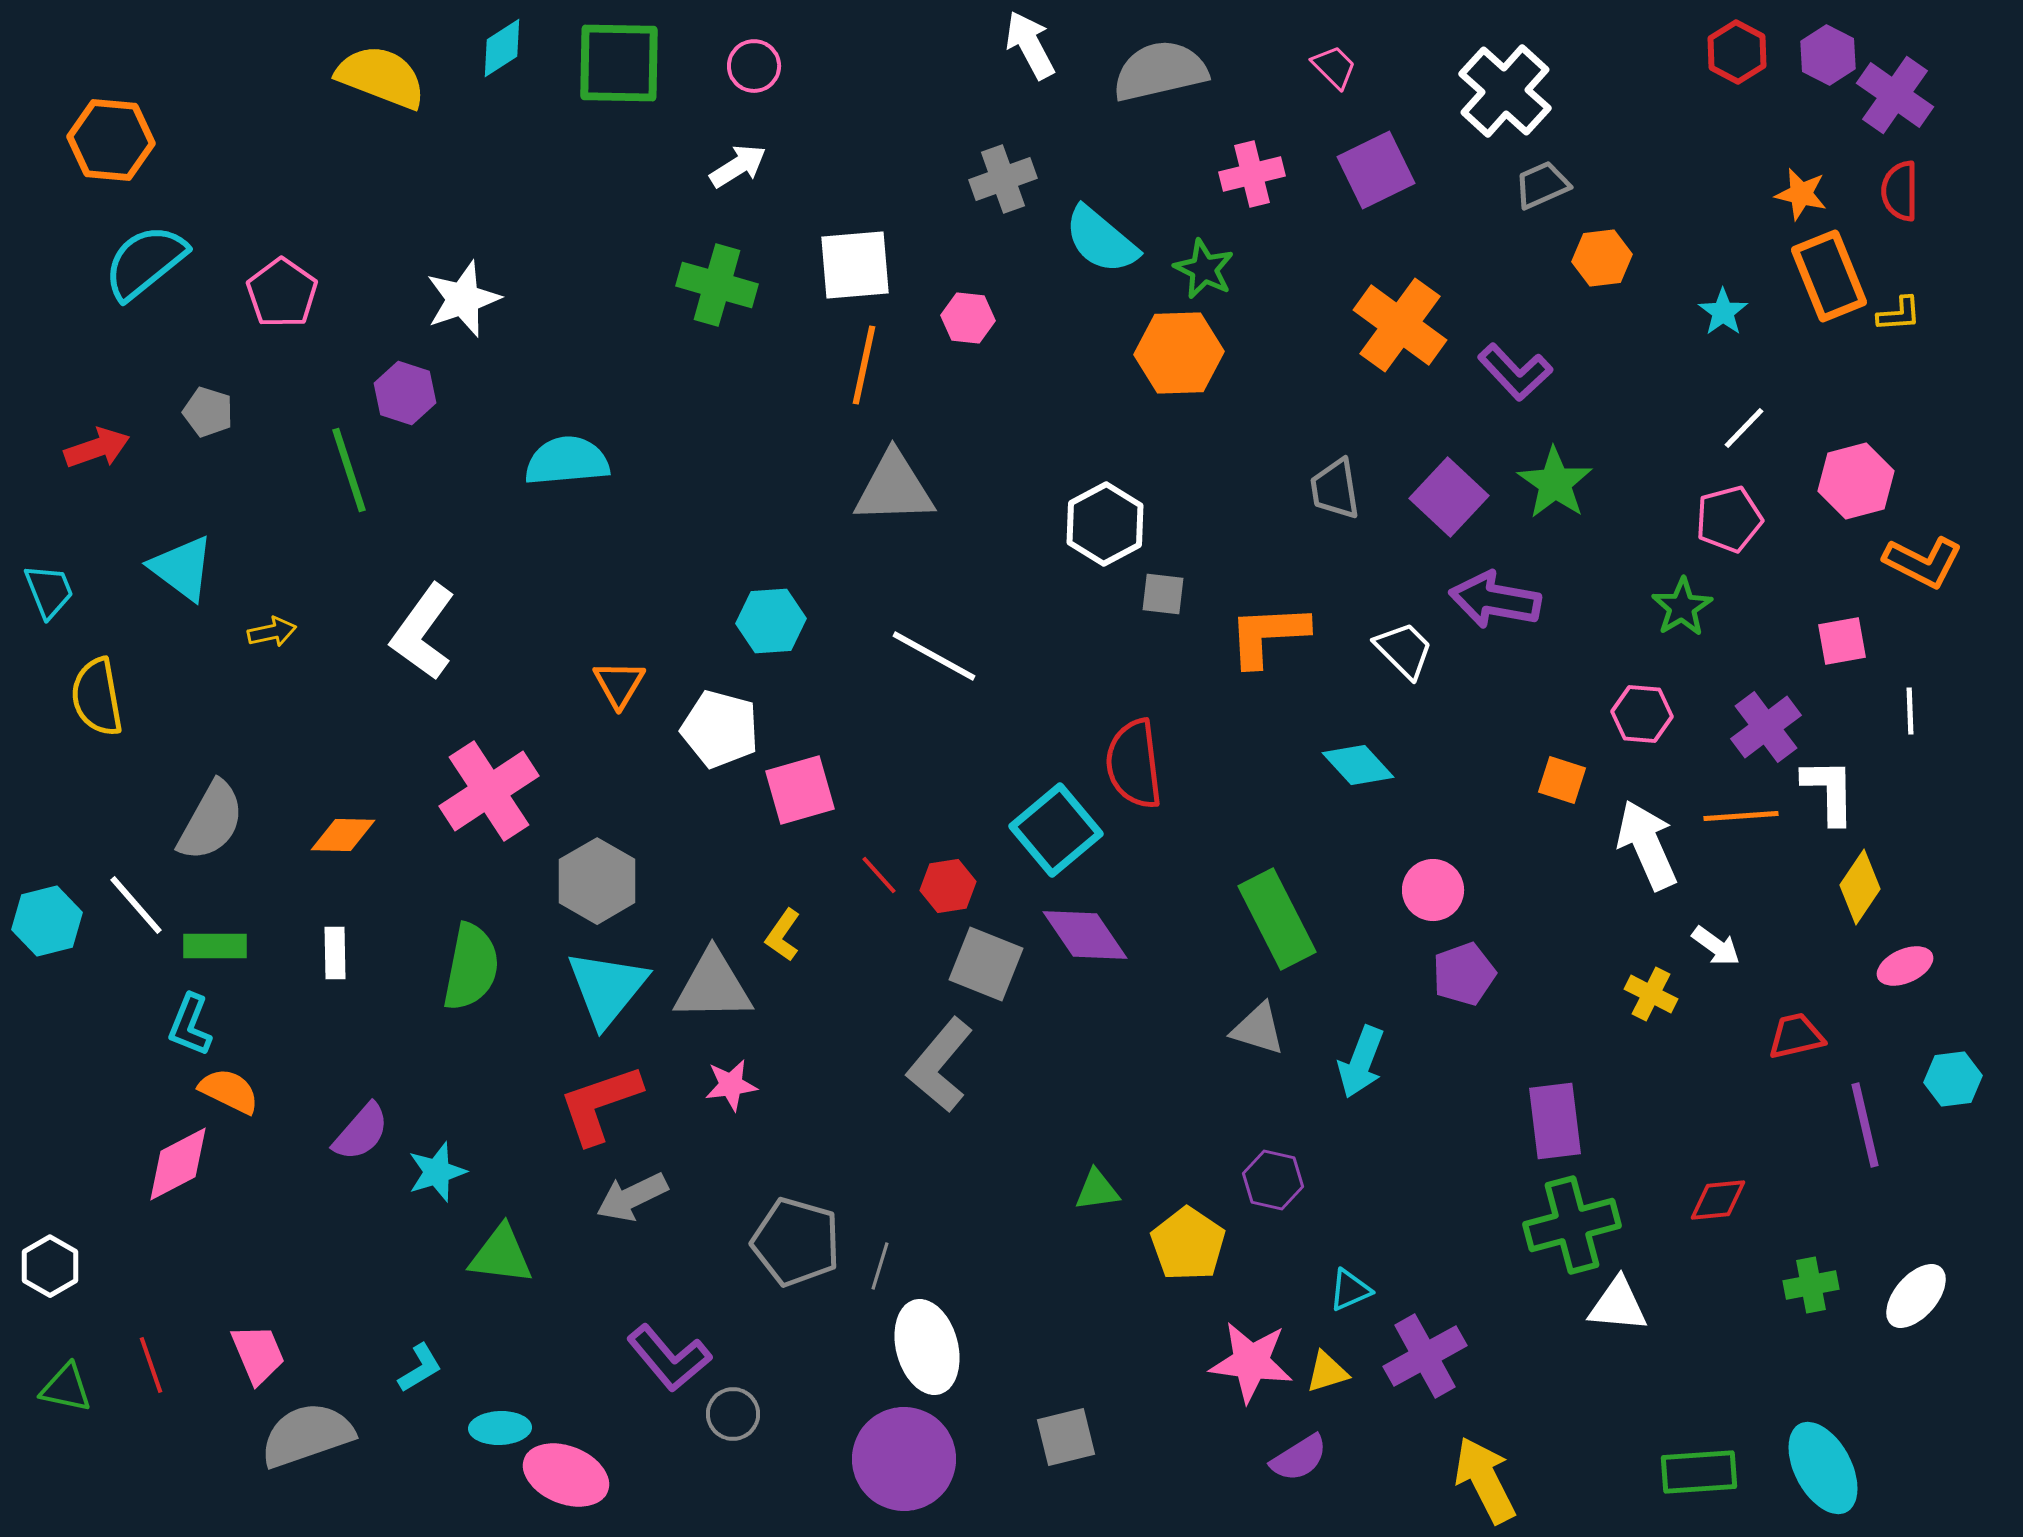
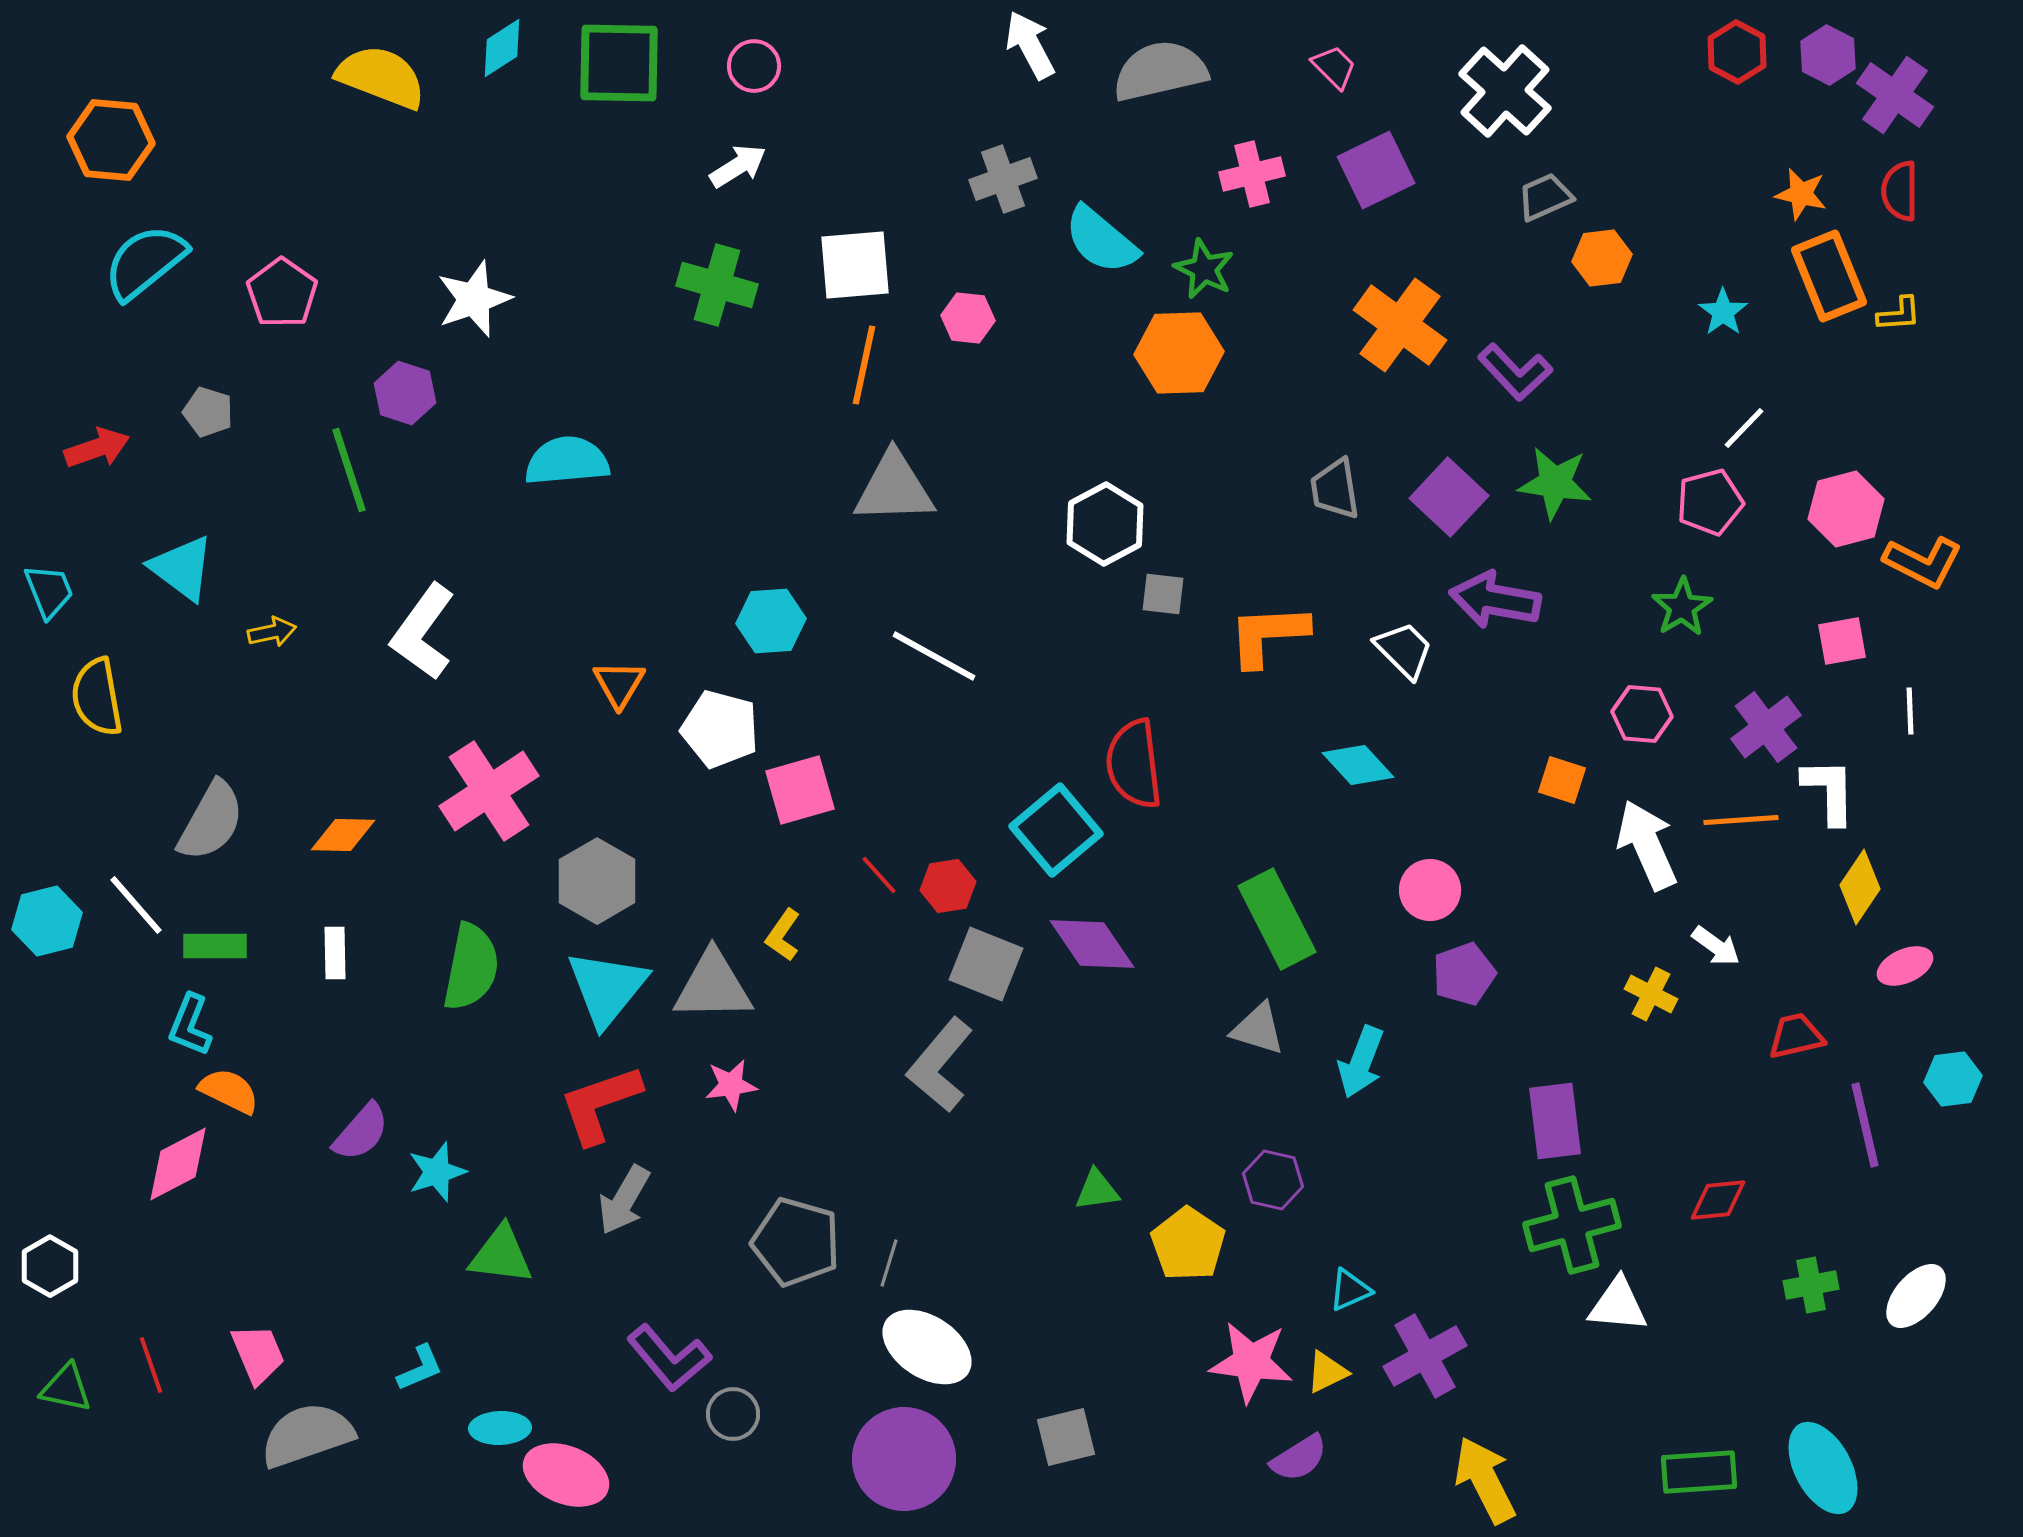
gray trapezoid at (1542, 185): moved 3 px right, 12 px down
white star at (463, 299): moved 11 px right
pink hexagon at (1856, 481): moved 10 px left, 28 px down
green star at (1555, 483): rotated 26 degrees counterclockwise
pink pentagon at (1729, 519): moved 19 px left, 17 px up
orange line at (1741, 816): moved 4 px down
pink circle at (1433, 890): moved 3 px left
purple diamond at (1085, 935): moved 7 px right, 9 px down
gray arrow at (632, 1197): moved 8 px left, 3 px down; rotated 34 degrees counterclockwise
gray line at (880, 1266): moved 9 px right, 3 px up
white ellipse at (927, 1347): rotated 42 degrees counterclockwise
cyan L-shape at (420, 1368): rotated 8 degrees clockwise
yellow triangle at (1327, 1372): rotated 9 degrees counterclockwise
